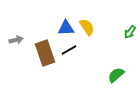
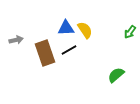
yellow semicircle: moved 2 px left, 3 px down
